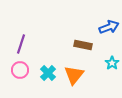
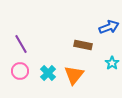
purple line: rotated 48 degrees counterclockwise
pink circle: moved 1 px down
